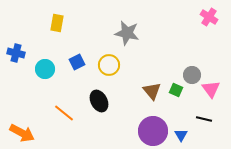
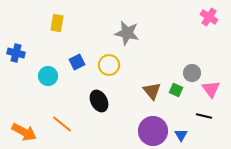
cyan circle: moved 3 px right, 7 px down
gray circle: moved 2 px up
orange line: moved 2 px left, 11 px down
black line: moved 3 px up
orange arrow: moved 2 px right, 1 px up
